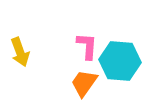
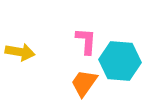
pink L-shape: moved 1 px left, 5 px up
yellow arrow: rotated 60 degrees counterclockwise
